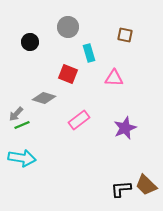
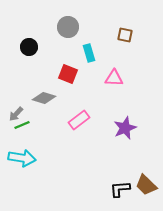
black circle: moved 1 px left, 5 px down
black L-shape: moved 1 px left
